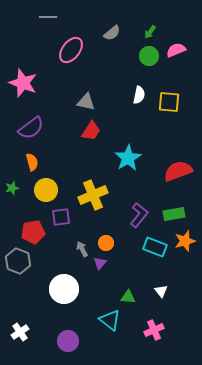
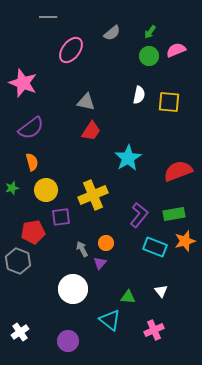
white circle: moved 9 px right
